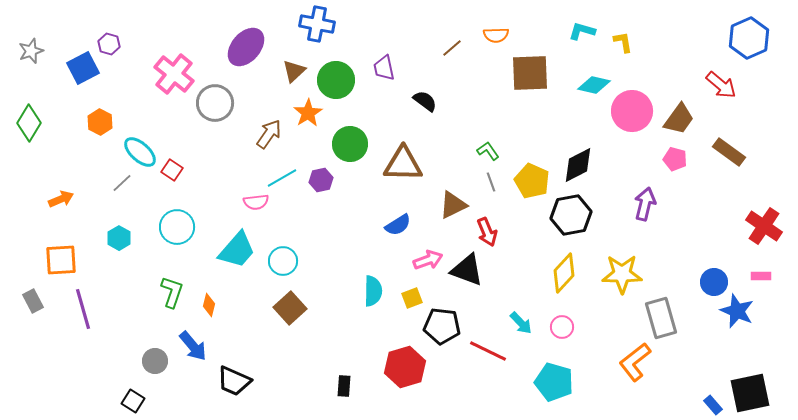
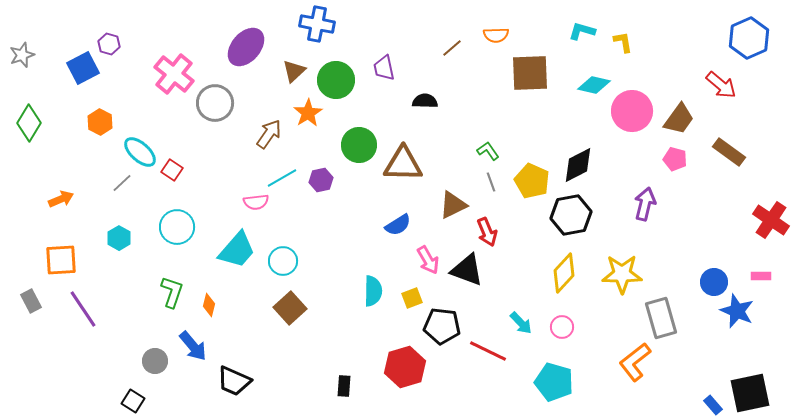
gray star at (31, 51): moved 9 px left, 4 px down
black semicircle at (425, 101): rotated 35 degrees counterclockwise
green circle at (350, 144): moved 9 px right, 1 px down
red cross at (764, 226): moved 7 px right, 6 px up
pink arrow at (428, 260): rotated 80 degrees clockwise
gray rectangle at (33, 301): moved 2 px left
purple line at (83, 309): rotated 18 degrees counterclockwise
